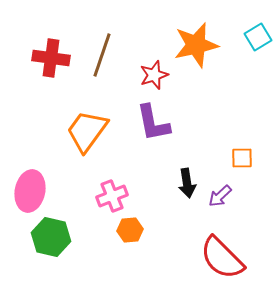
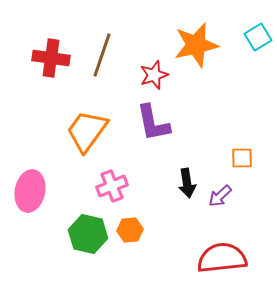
pink cross: moved 10 px up
green hexagon: moved 37 px right, 3 px up
red semicircle: rotated 129 degrees clockwise
